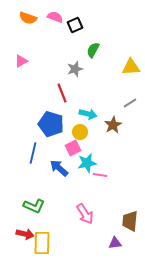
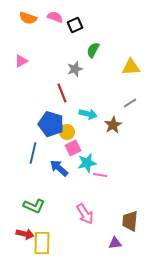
yellow circle: moved 13 px left
